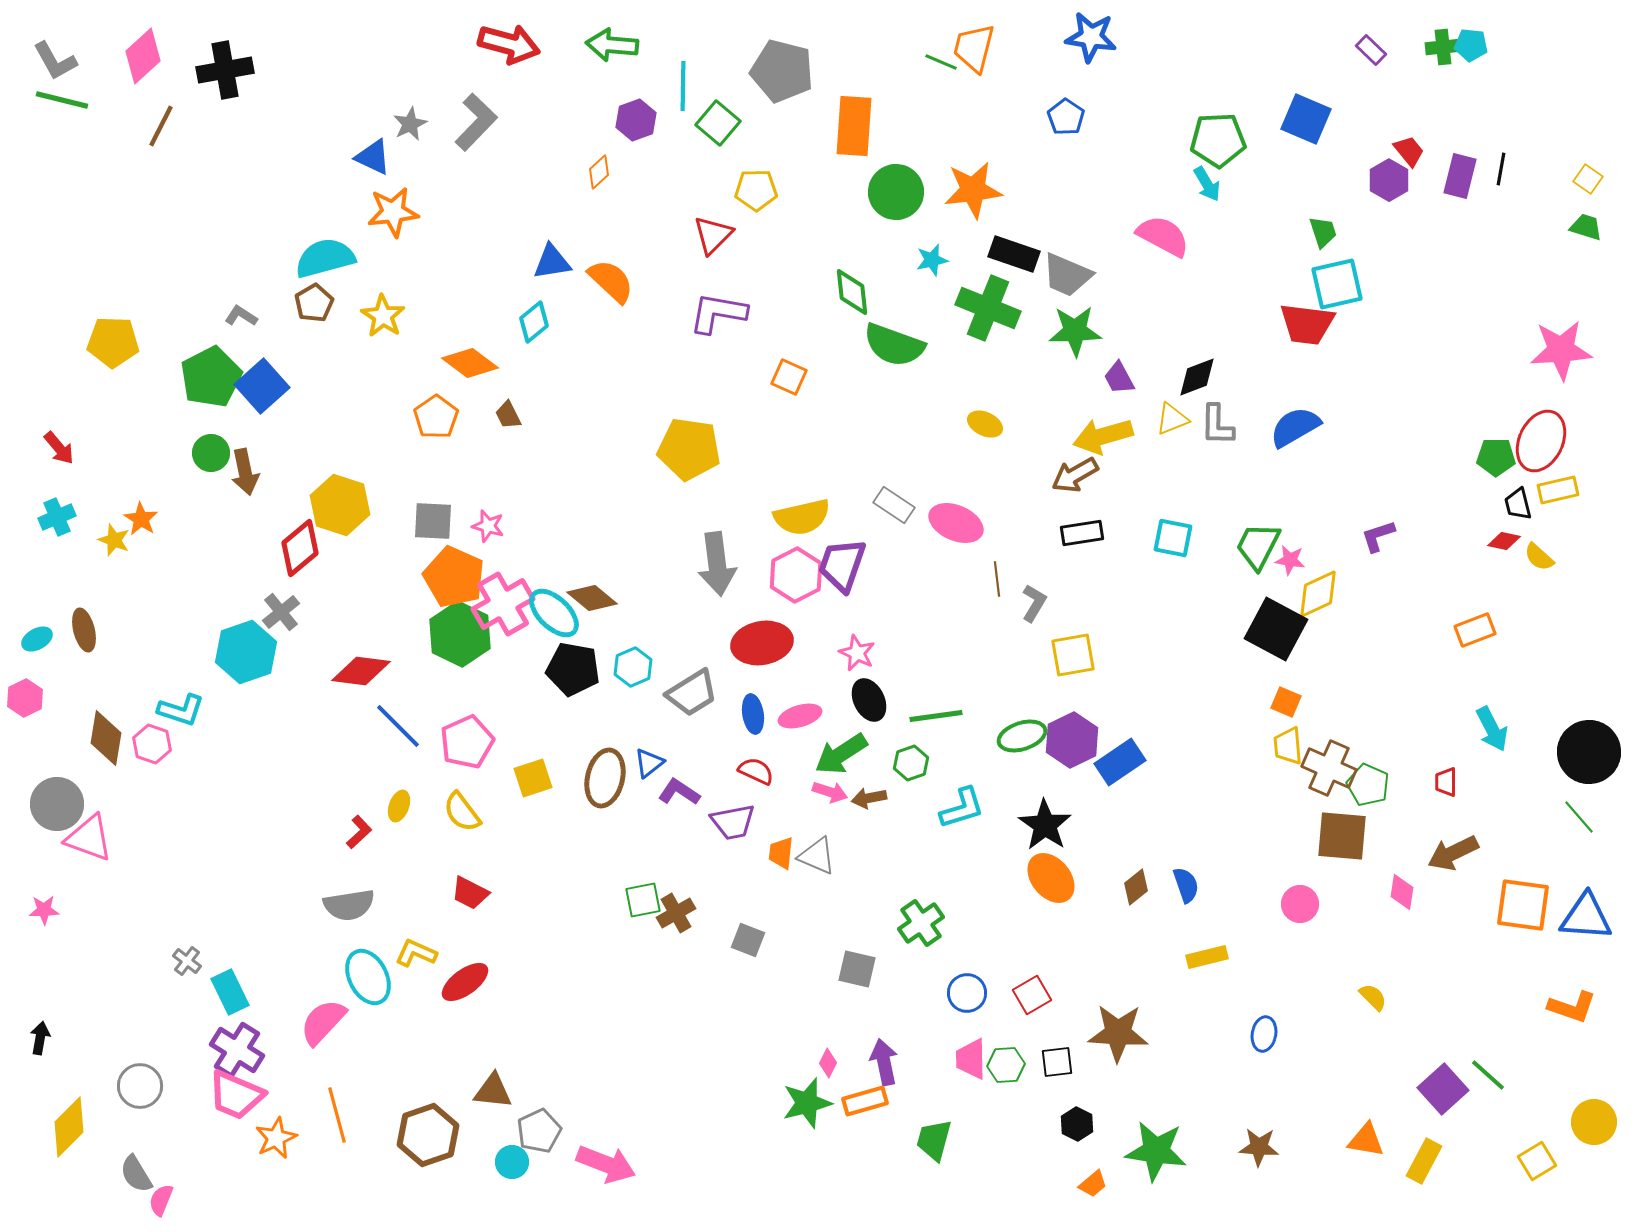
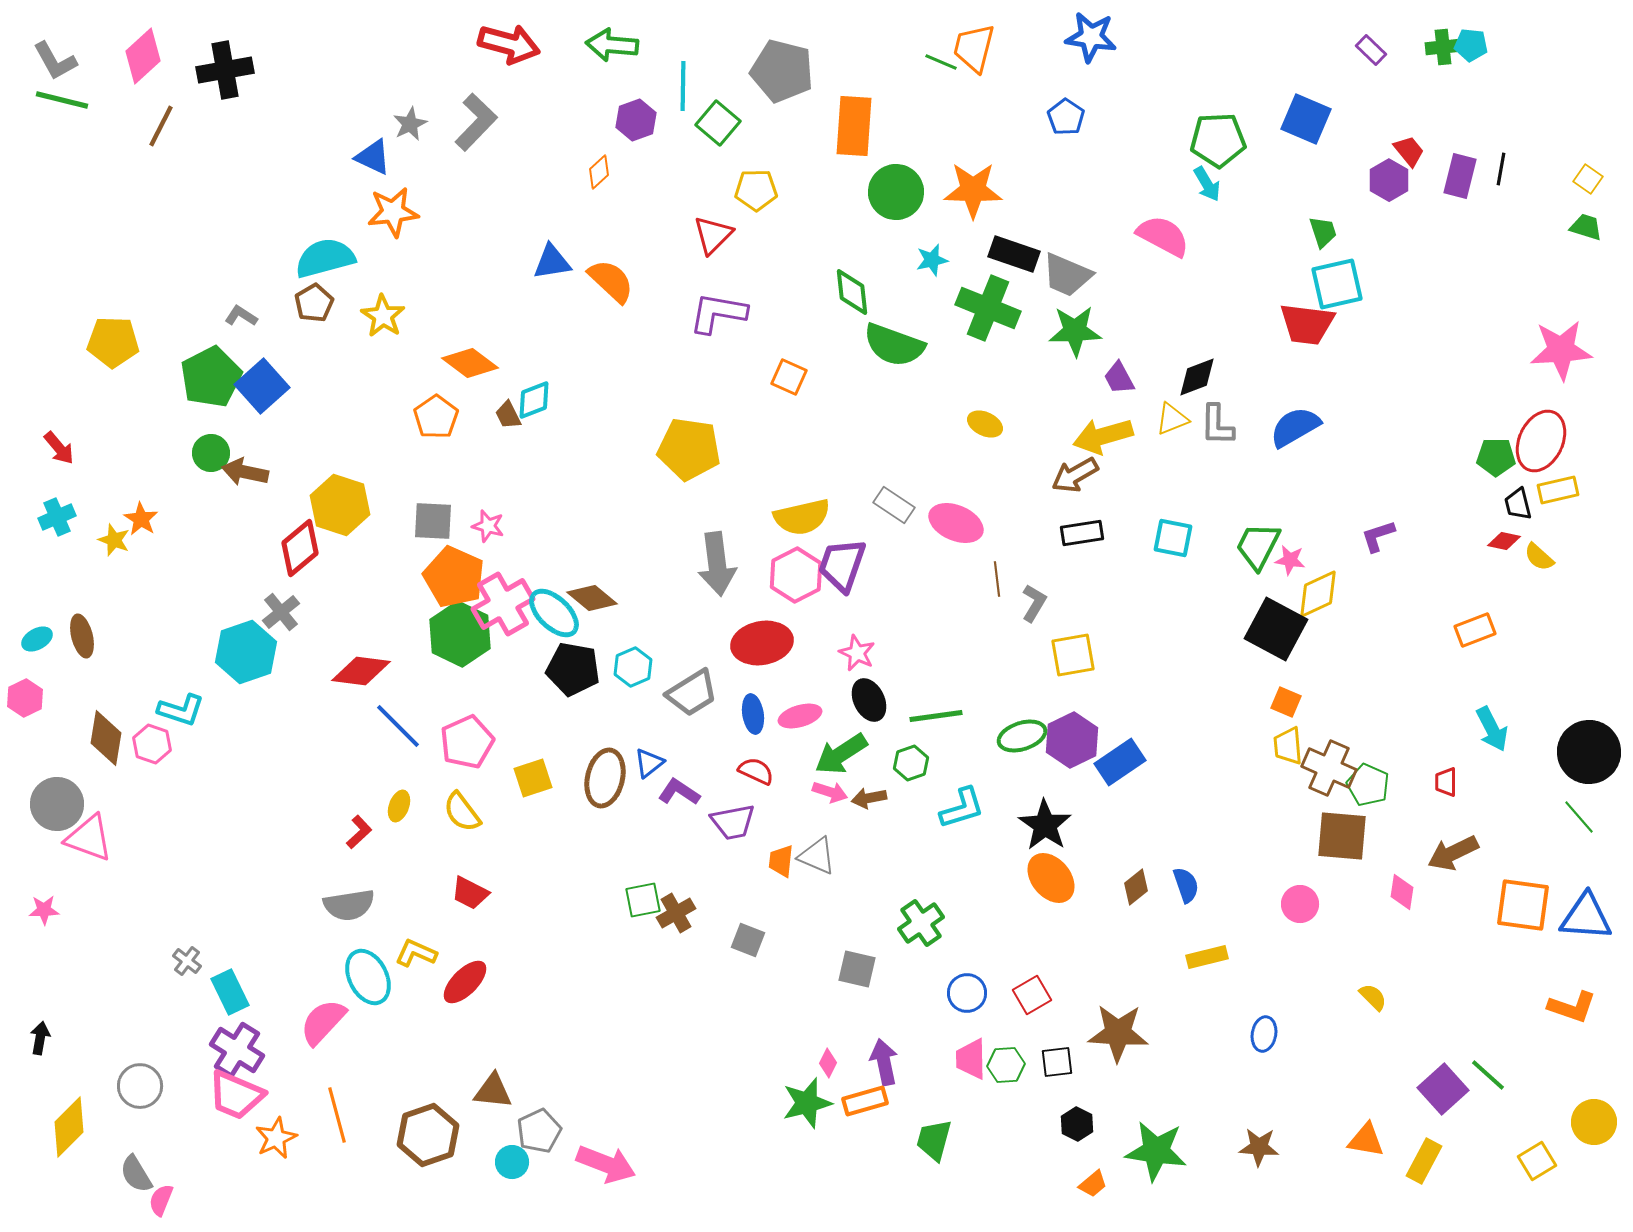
orange star at (973, 190): rotated 8 degrees clockwise
cyan diamond at (534, 322): moved 78 px down; rotated 18 degrees clockwise
brown arrow at (245, 472): rotated 114 degrees clockwise
brown ellipse at (84, 630): moved 2 px left, 6 px down
orange trapezoid at (781, 853): moved 8 px down
red ellipse at (465, 982): rotated 9 degrees counterclockwise
